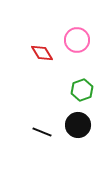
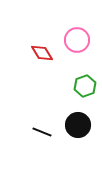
green hexagon: moved 3 px right, 4 px up
